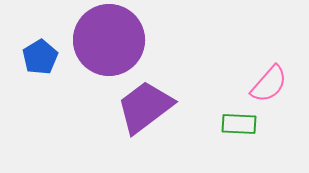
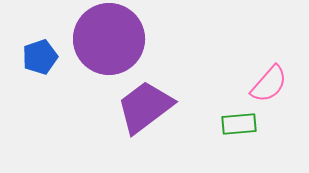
purple circle: moved 1 px up
blue pentagon: rotated 12 degrees clockwise
green rectangle: rotated 8 degrees counterclockwise
